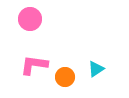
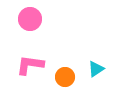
pink L-shape: moved 4 px left
